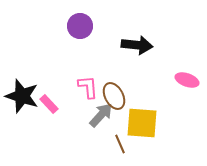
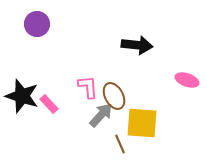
purple circle: moved 43 px left, 2 px up
